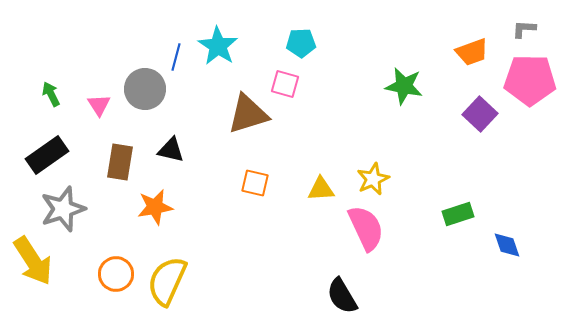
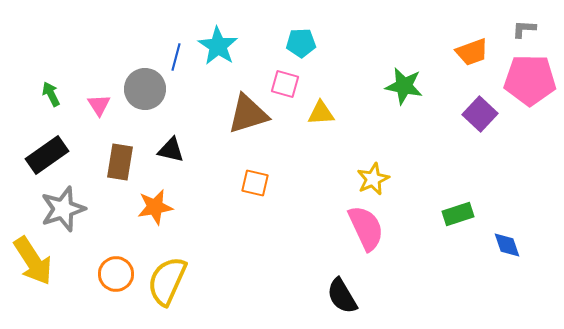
yellow triangle: moved 76 px up
